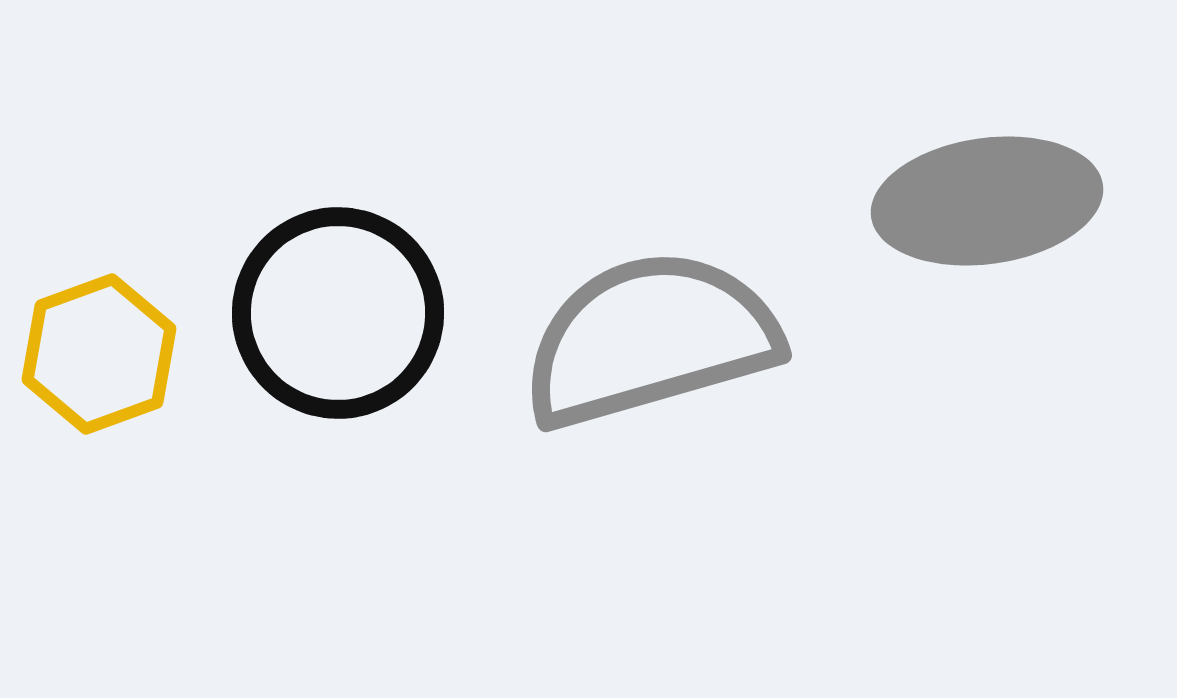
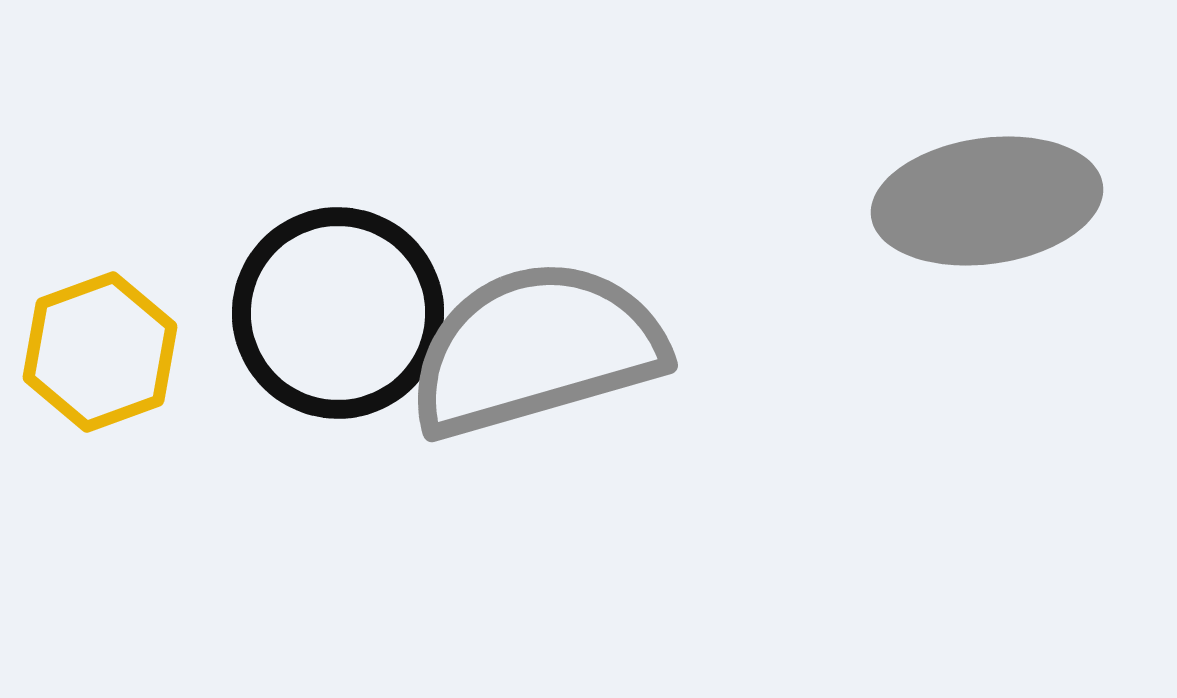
gray semicircle: moved 114 px left, 10 px down
yellow hexagon: moved 1 px right, 2 px up
